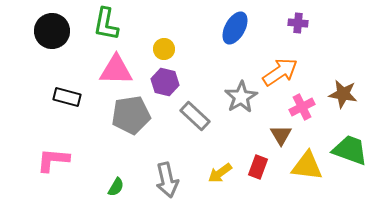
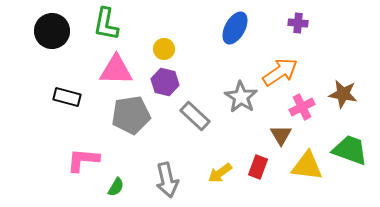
gray star: rotated 8 degrees counterclockwise
pink L-shape: moved 30 px right
